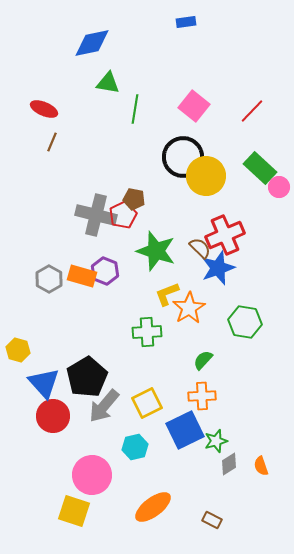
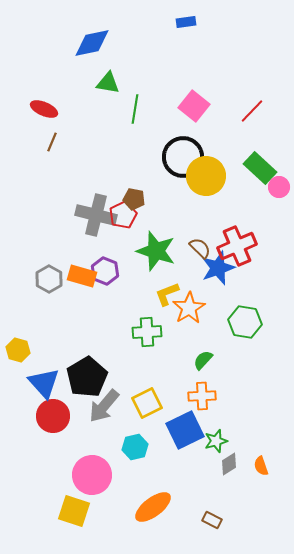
red cross at (225, 235): moved 12 px right, 11 px down
